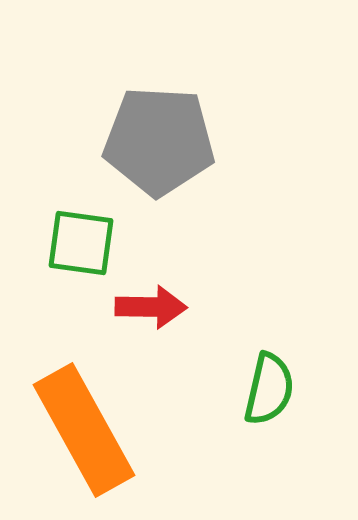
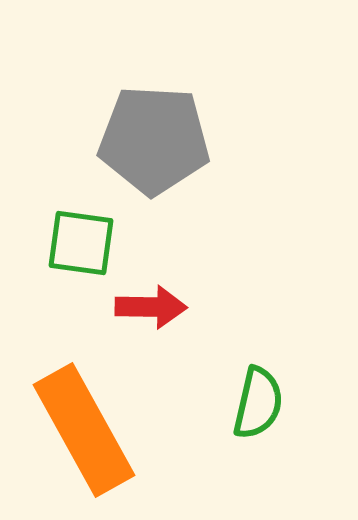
gray pentagon: moved 5 px left, 1 px up
green semicircle: moved 11 px left, 14 px down
